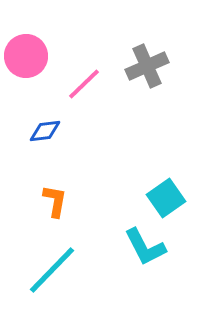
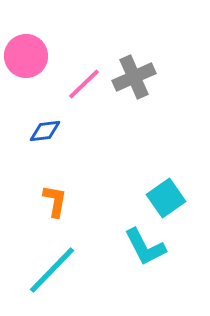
gray cross: moved 13 px left, 11 px down
